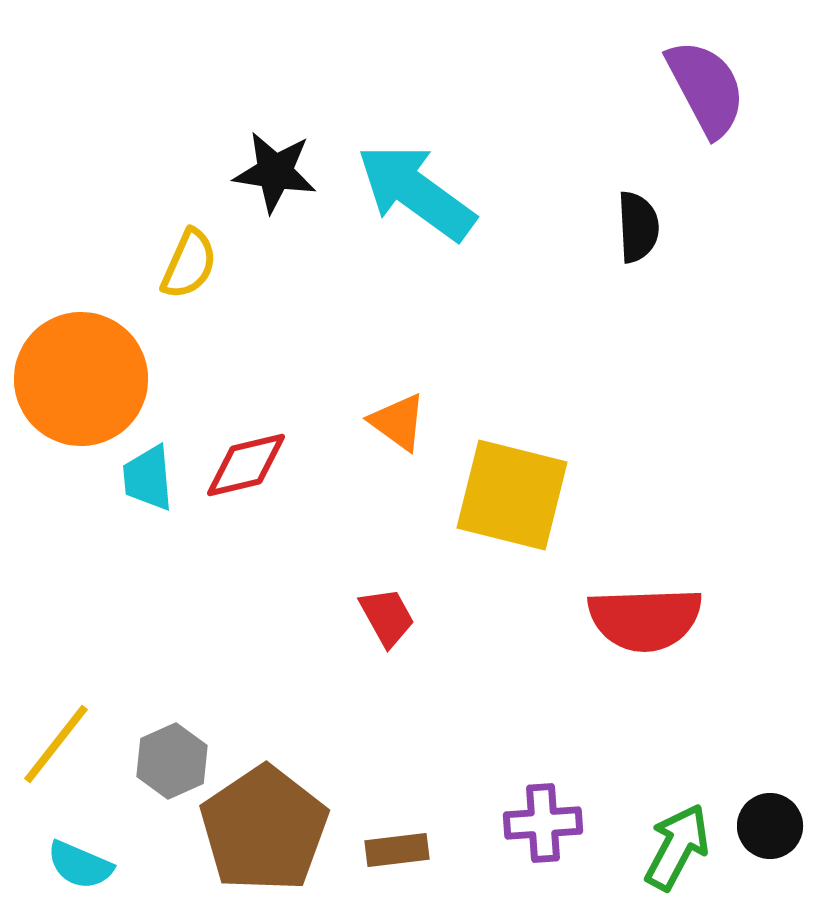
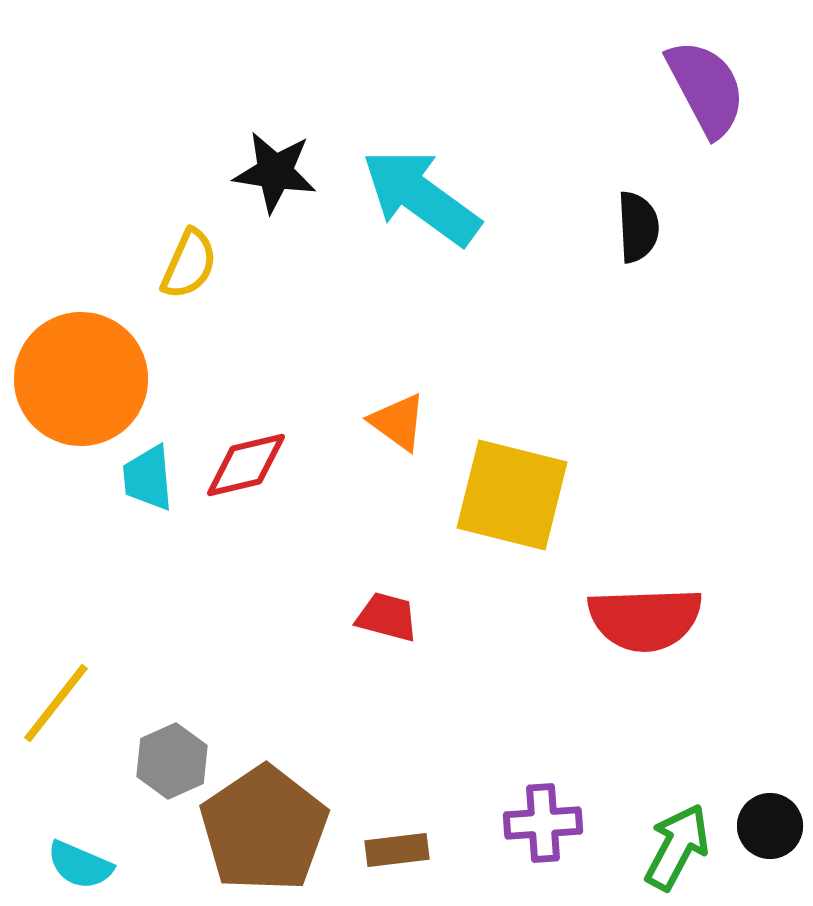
cyan arrow: moved 5 px right, 5 px down
red trapezoid: rotated 46 degrees counterclockwise
yellow line: moved 41 px up
